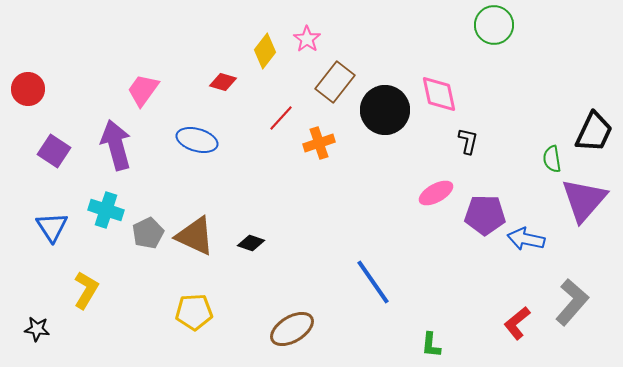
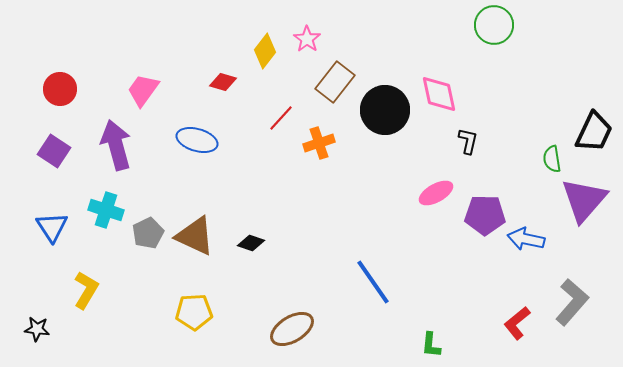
red circle: moved 32 px right
